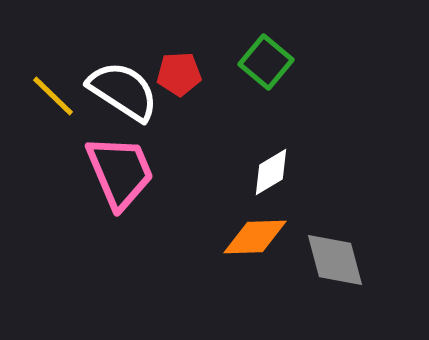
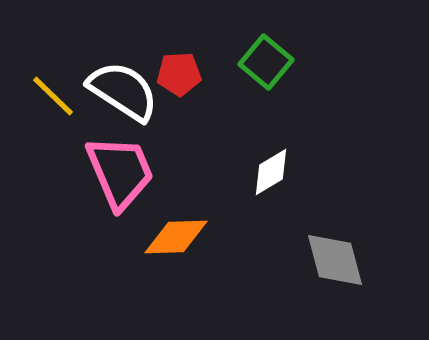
orange diamond: moved 79 px left
